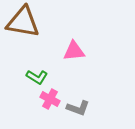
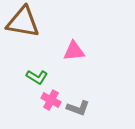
pink cross: moved 1 px right, 1 px down
